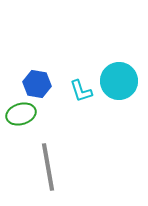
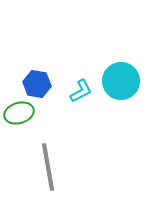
cyan circle: moved 2 px right
cyan L-shape: rotated 100 degrees counterclockwise
green ellipse: moved 2 px left, 1 px up
